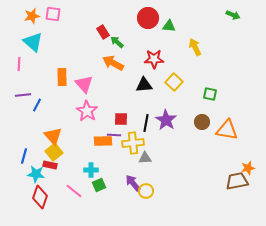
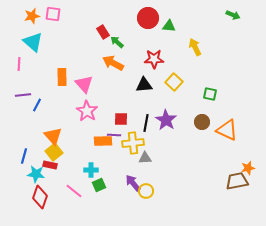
orange triangle at (227, 130): rotated 15 degrees clockwise
